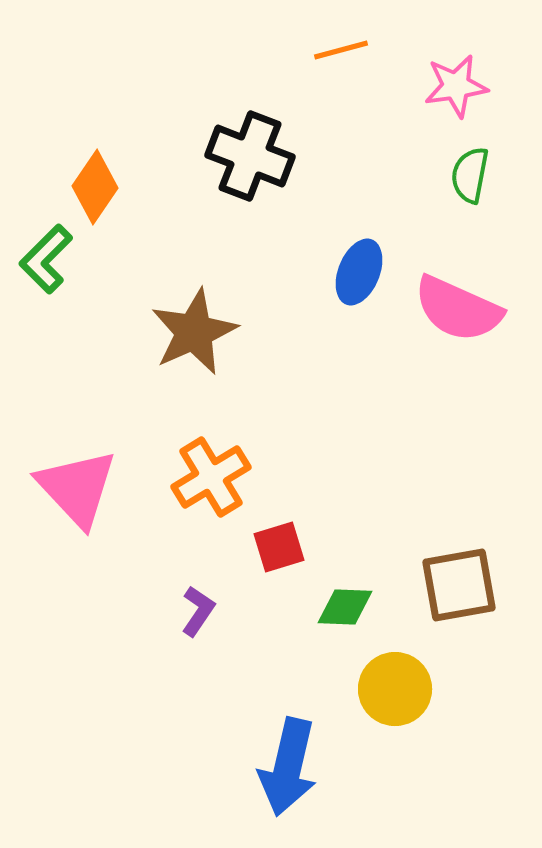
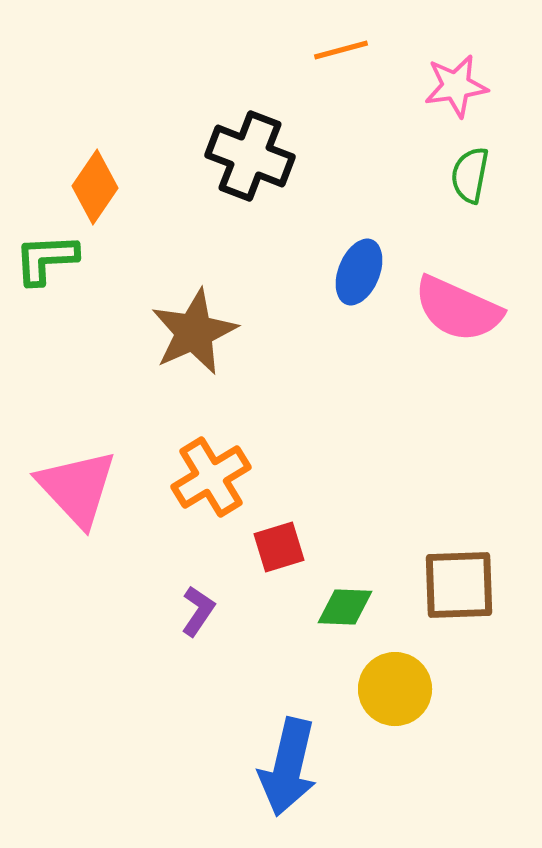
green L-shape: rotated 42 degrees clockwise
brown square: rotated 8 degrees clockwise
